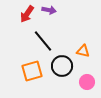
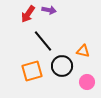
red arrow: moved 1 px right
